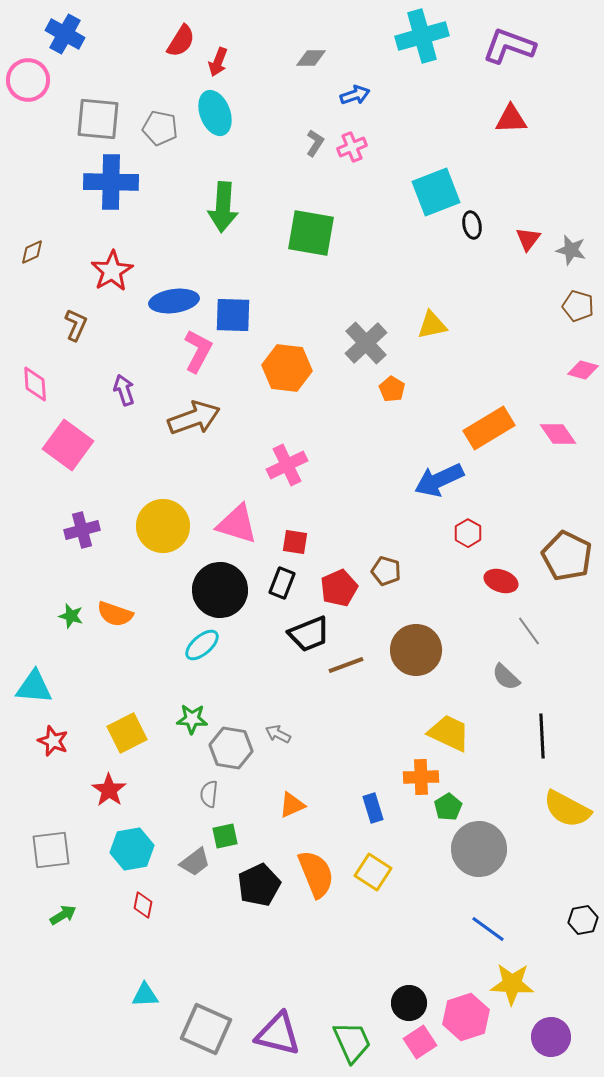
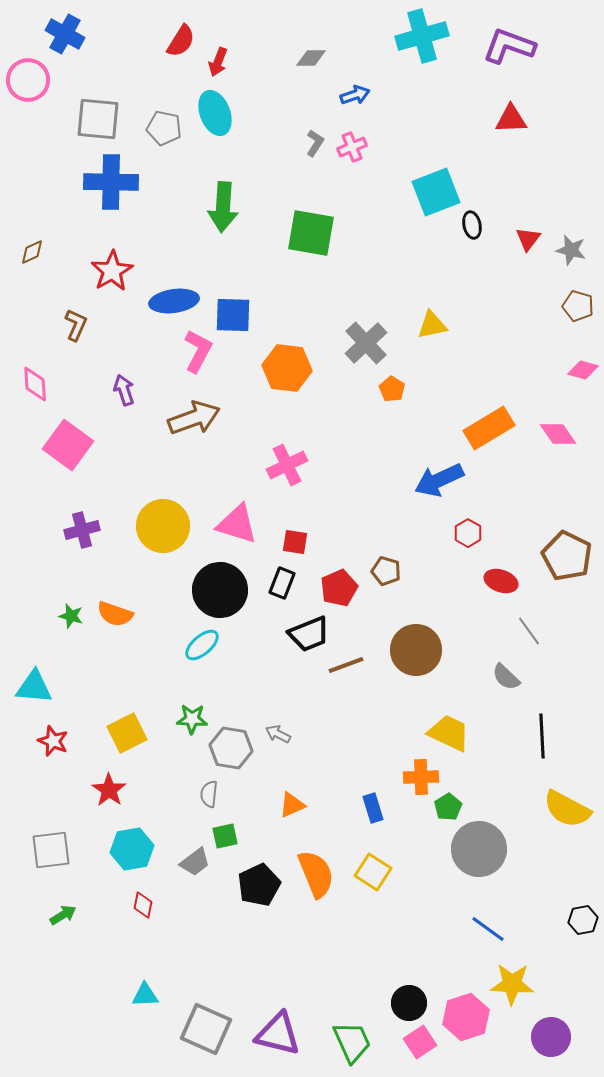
gray pentagon at (160, 128): moved 4 px right
